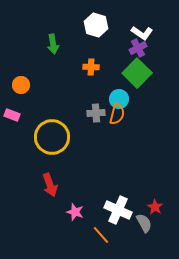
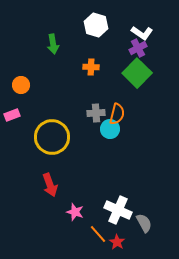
cyan circle: moved 9 px left, 30 px down
pink rectangle: rotated 42 degrees counterclockwise
red star: moved 38 px left, 35 px down
orange line: moved 3 px left, 1 px up
